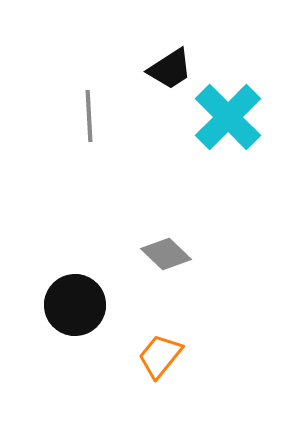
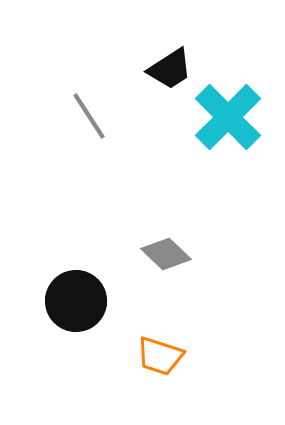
gray line: rotated 30 degrees counterclockwise
black circle: moved 1 px right, 4 px up
orange trapezoid: rotated 111 degrees counterclockwise
